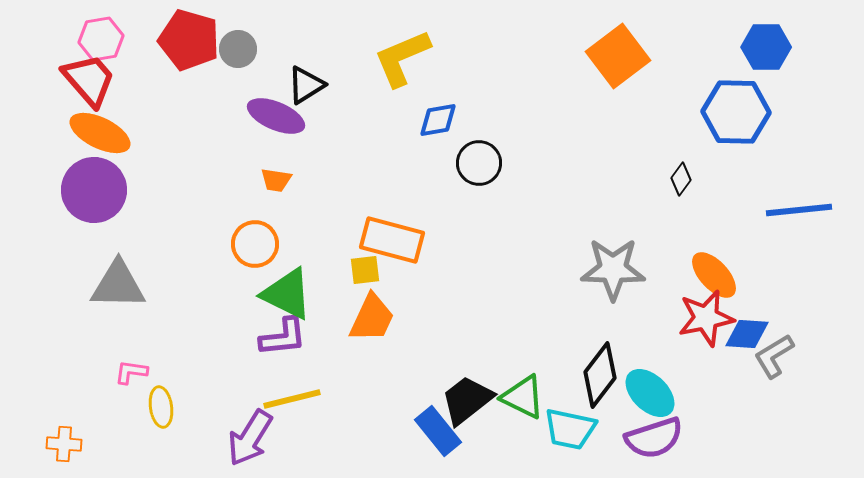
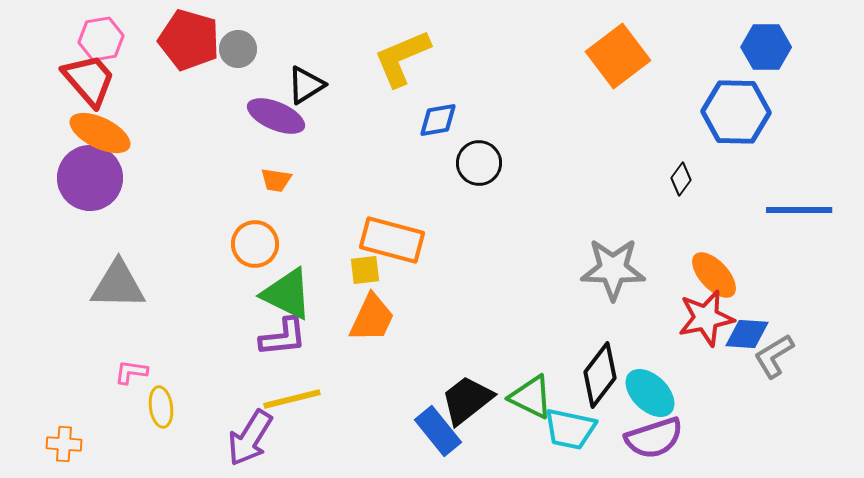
purple circle at (94, 190): moved 4 px left, 12 px up
blue line at (799, 210): rotated 6 degrees clockwise
green triangle at (523, 397): moved 8 px right
